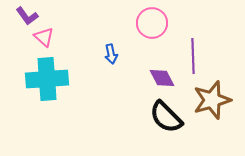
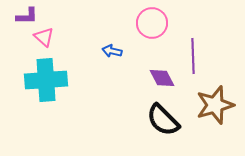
purple L-shape: rotated 55 degrees counterclockwise
blue arrow: moved 1 px right, 3 px up; rotated 114 degrees clockwise
cyan cross: moved 1 px left, 1 px down
brown star: moved 3 px right, 5 px down
black semicircle: moved 3 px left, 3 px down
